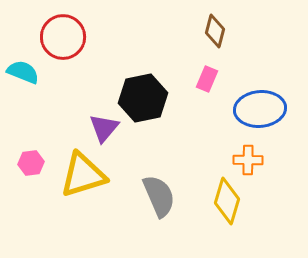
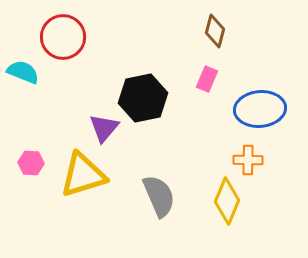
pink hexagon: rotated 10 degrees clockwise
yellow diamond: rotated 6 degrees clockwise
